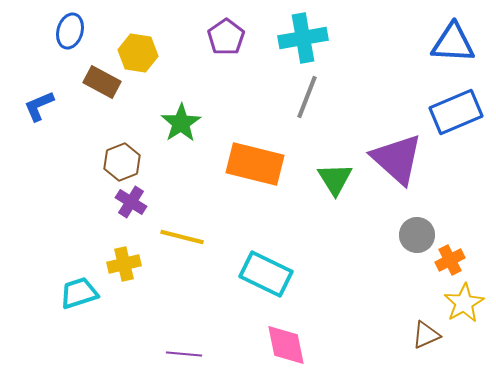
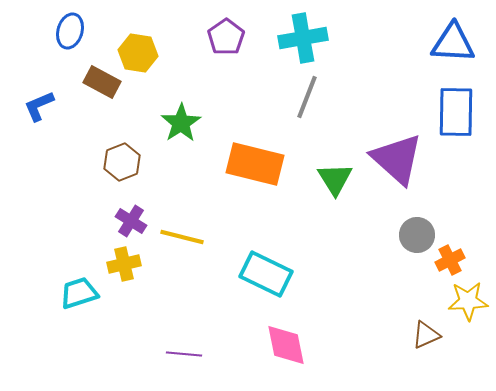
blue rectangle: rotated 66 degrees counterclockwise
purple cross: moved 19 px down
yellow star: moved 4 px right, 2 px up; rotated 27 degrees clockwise
